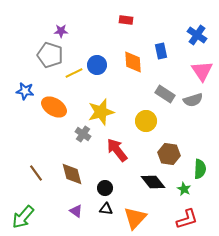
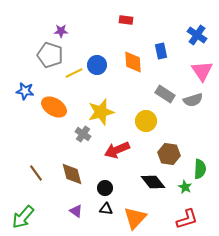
red arrow: rotated 75 degrees counterclockwise
green star: moved 1 px right, 2 px up
